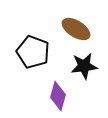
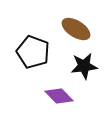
purple diamond: moved 1 px right; rotated 60 degrees counterclockwise
